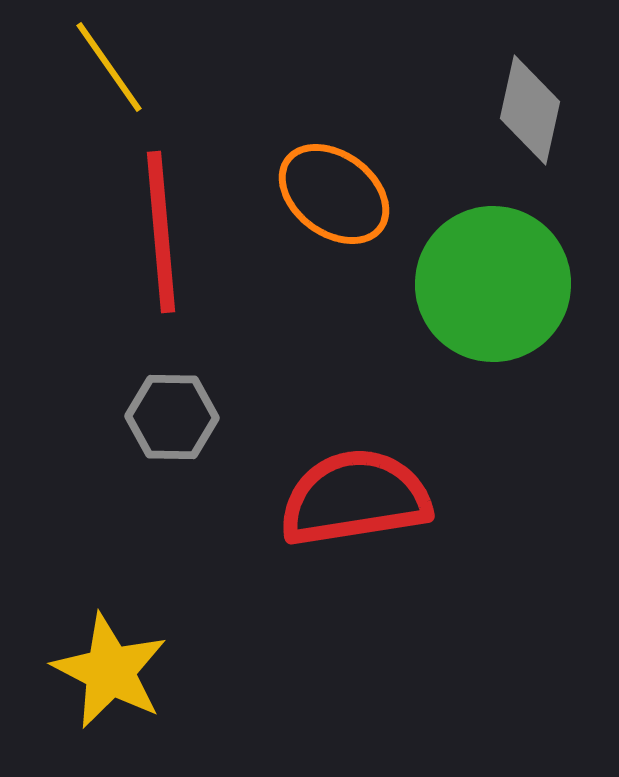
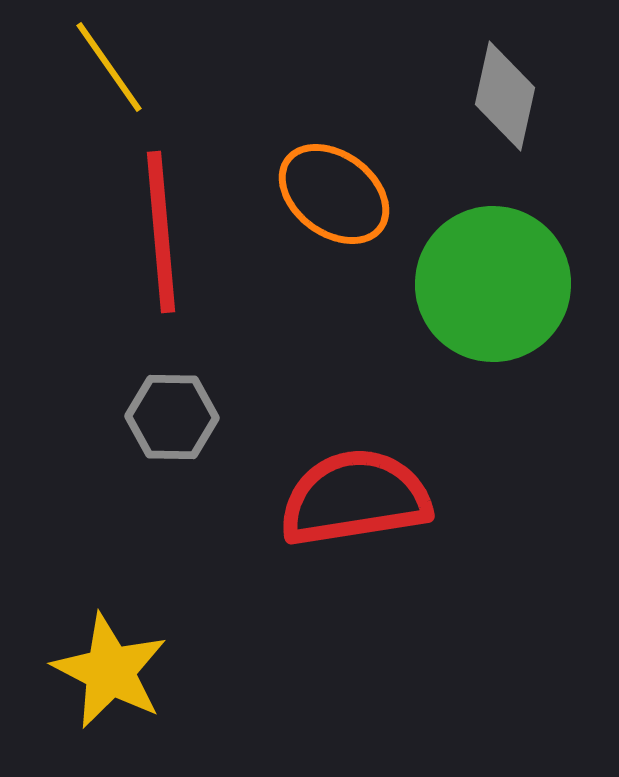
gray diamond: moved 25 px left, 14 px up
